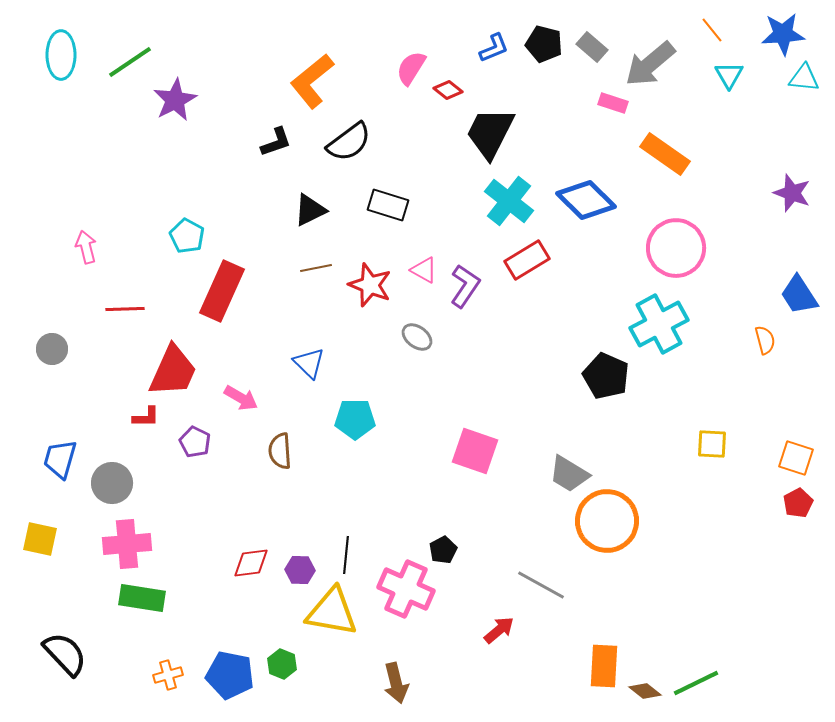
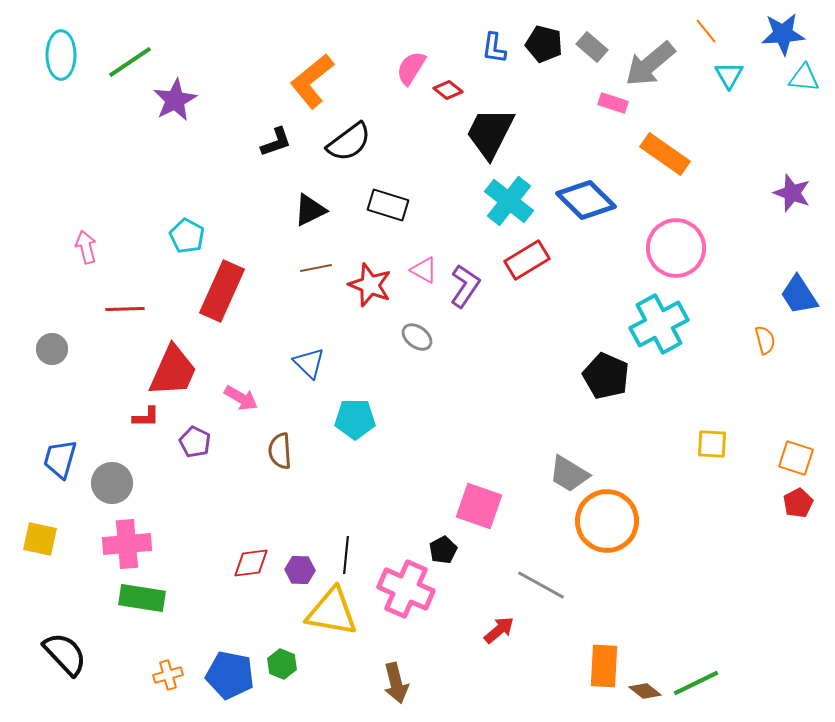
orange line at (712, 30): moved 6 px left, 1 px down
blue L-shape at (494, 48): rotated 120 degrees clockwise
pink square at (475, 451): moved 4 px right, 55 px down
